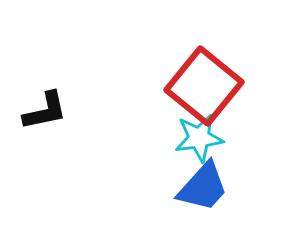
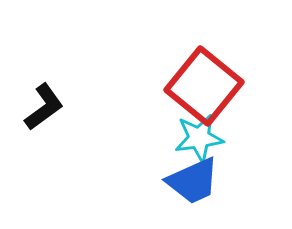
black L-shape: moved 1 px left, 4 px up; rotated 24 degrees counterclockwise
blue trapezoid: moved 10 px left, 6 px up; rotated 24 degrees clockwise
